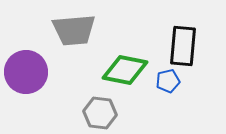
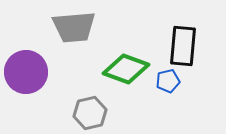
gray trapezoid: moved 3 px up
green diamond: moved 1 px right, 1 px up; rotated 9 degrees clockwise
gray hexagon: moved 10 px left; rotated 20 degrees counterclockwise
